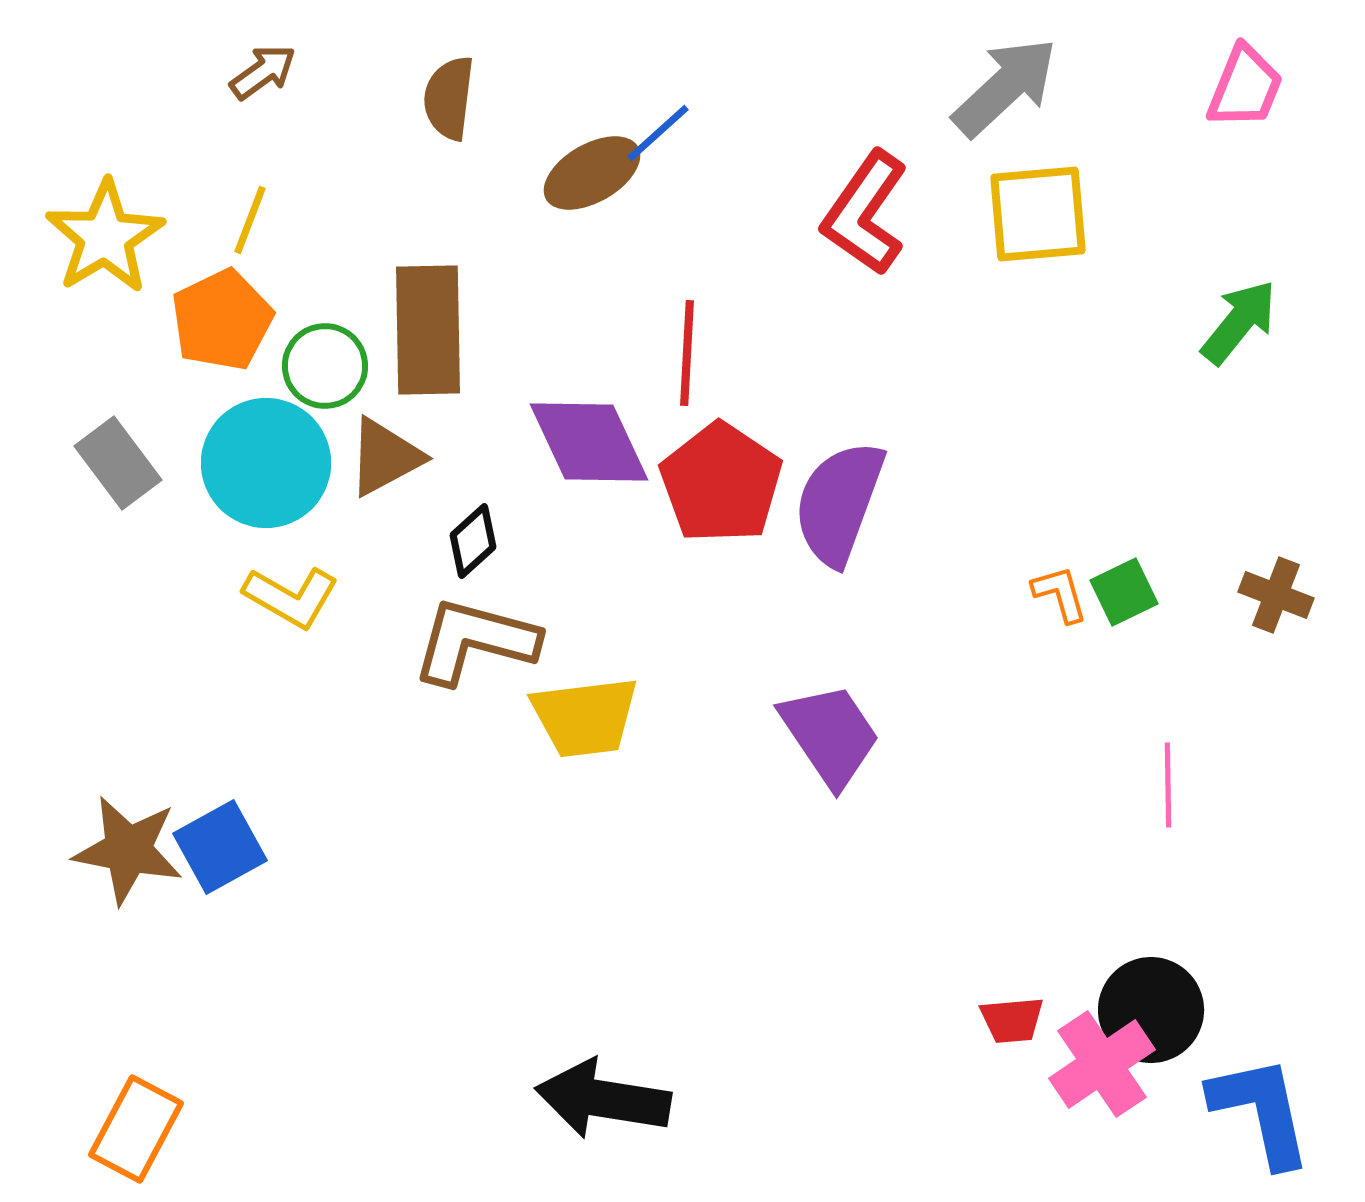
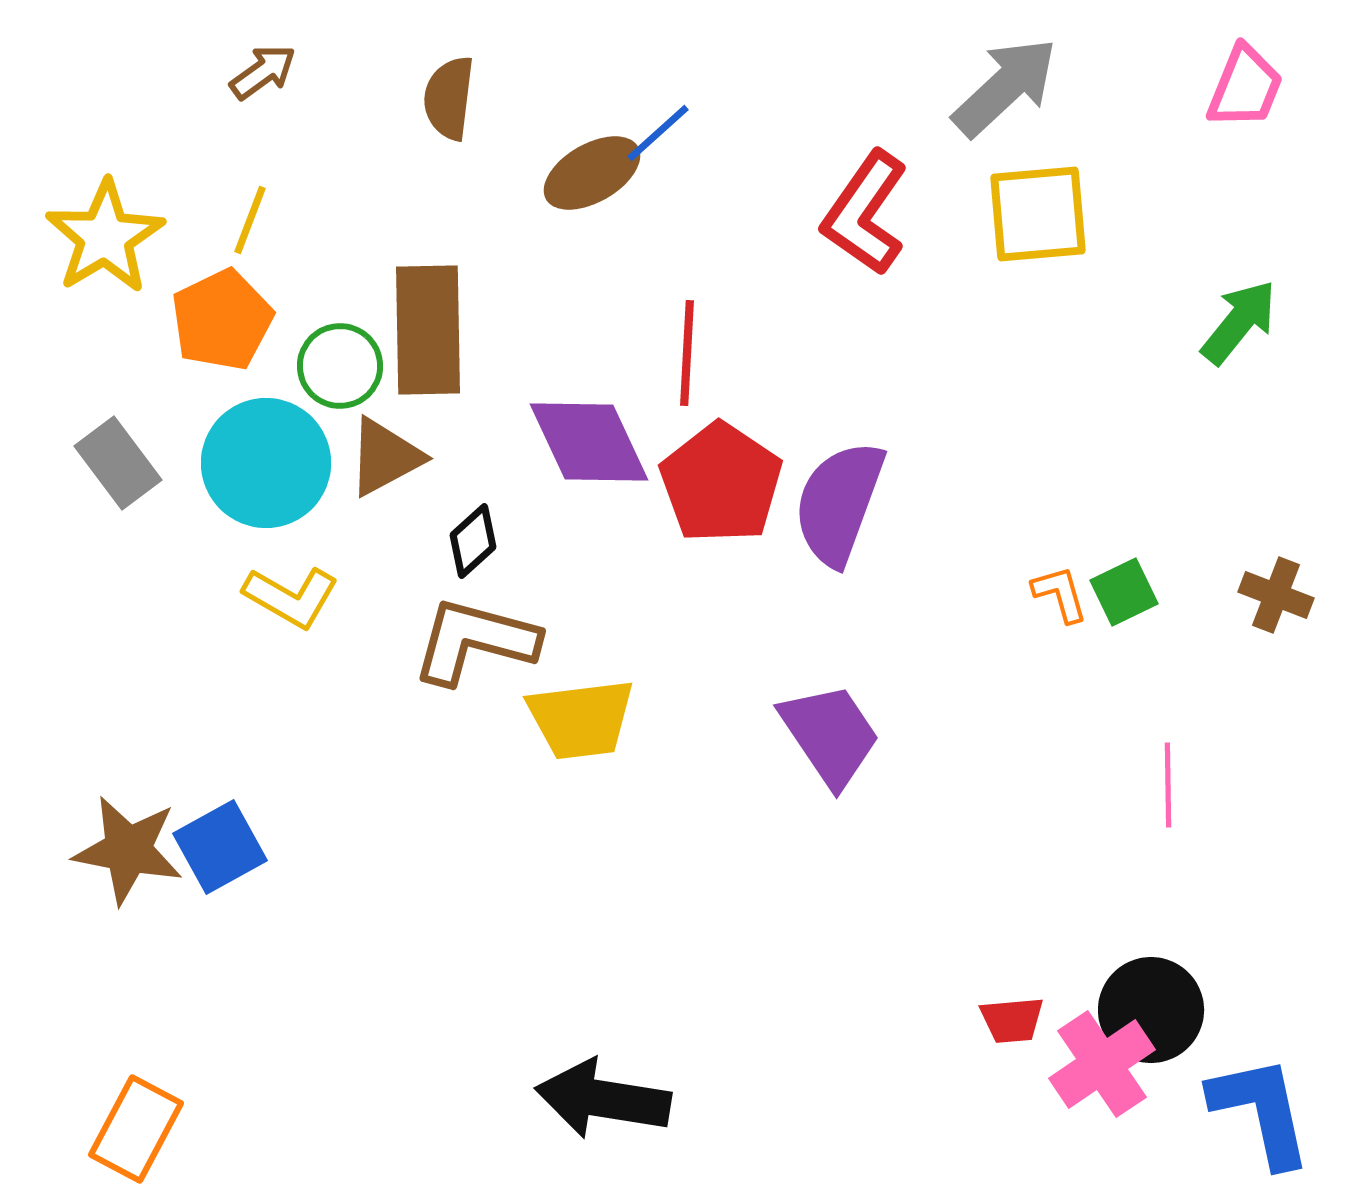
green circle: moved 15 px right
yellow trapezoid: moved 4 px left, 2 px down
